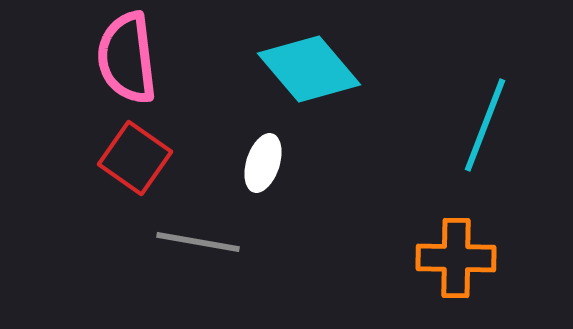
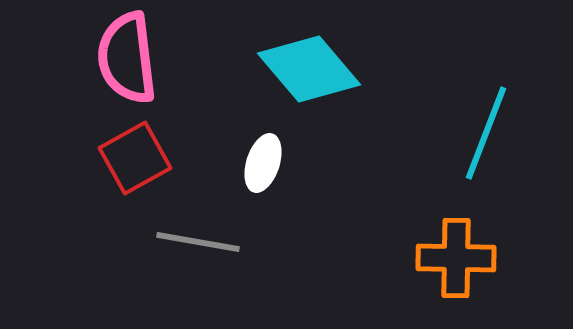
cyan line: moved 1 px right, 8 px down
red square: rotated 26 degrees clockwise
